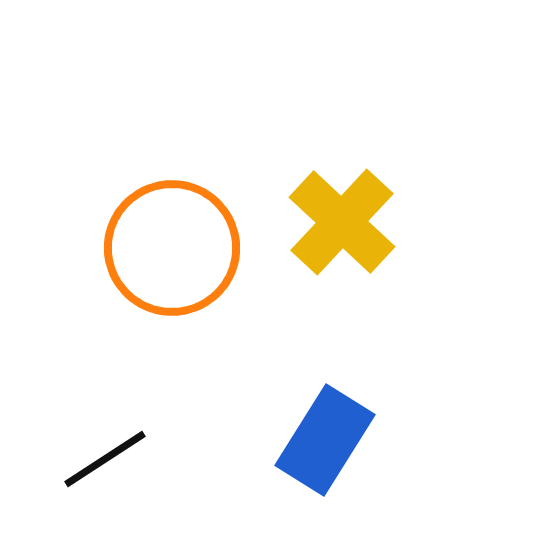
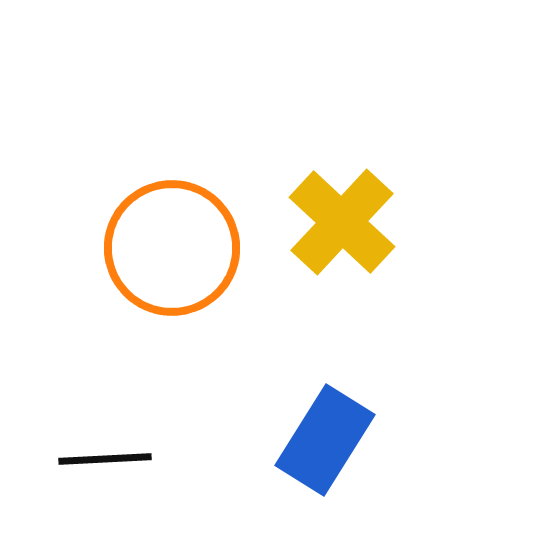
black line: rotated 30 degrees clockwise
